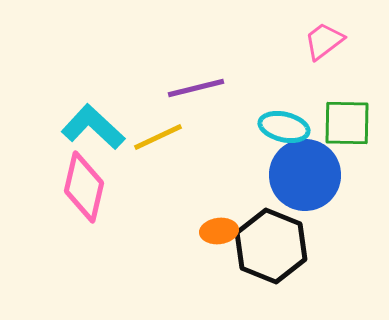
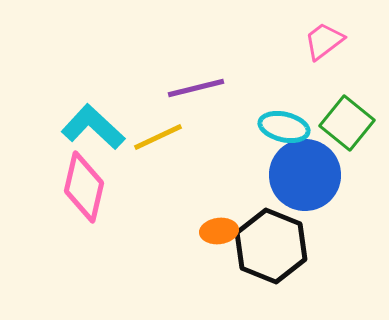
green square: rotated 38 degrees clockwise
